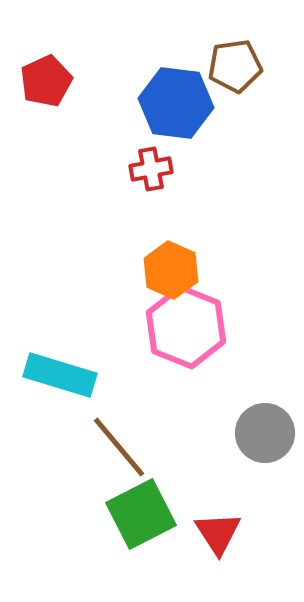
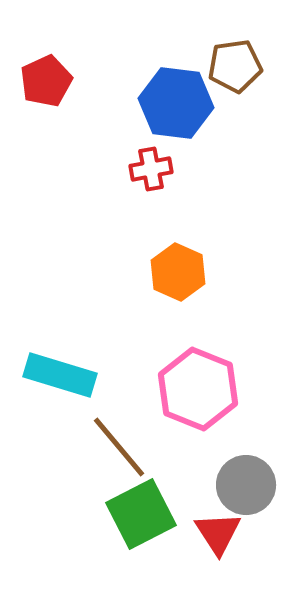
orange hexagon: moved 7 px right, 2 px down
pink hexagon: moved 12 px right, 62 px down
gray circle: moved 19 px left, 52 px down
